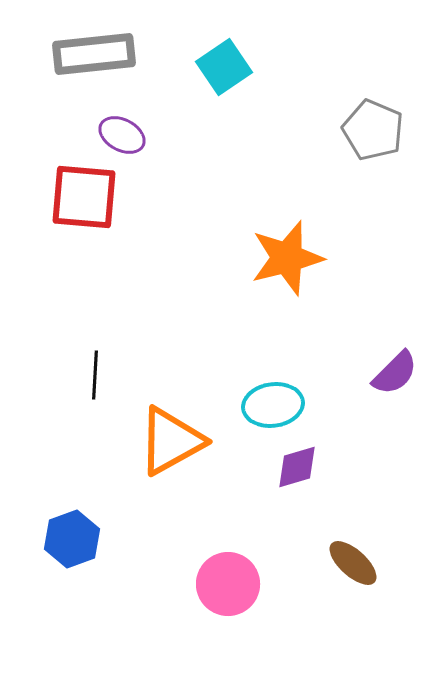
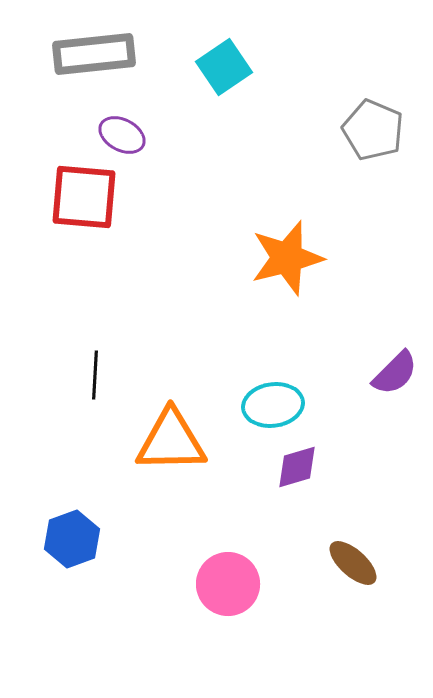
orange triangle: rotated 28 degrees clockwise
